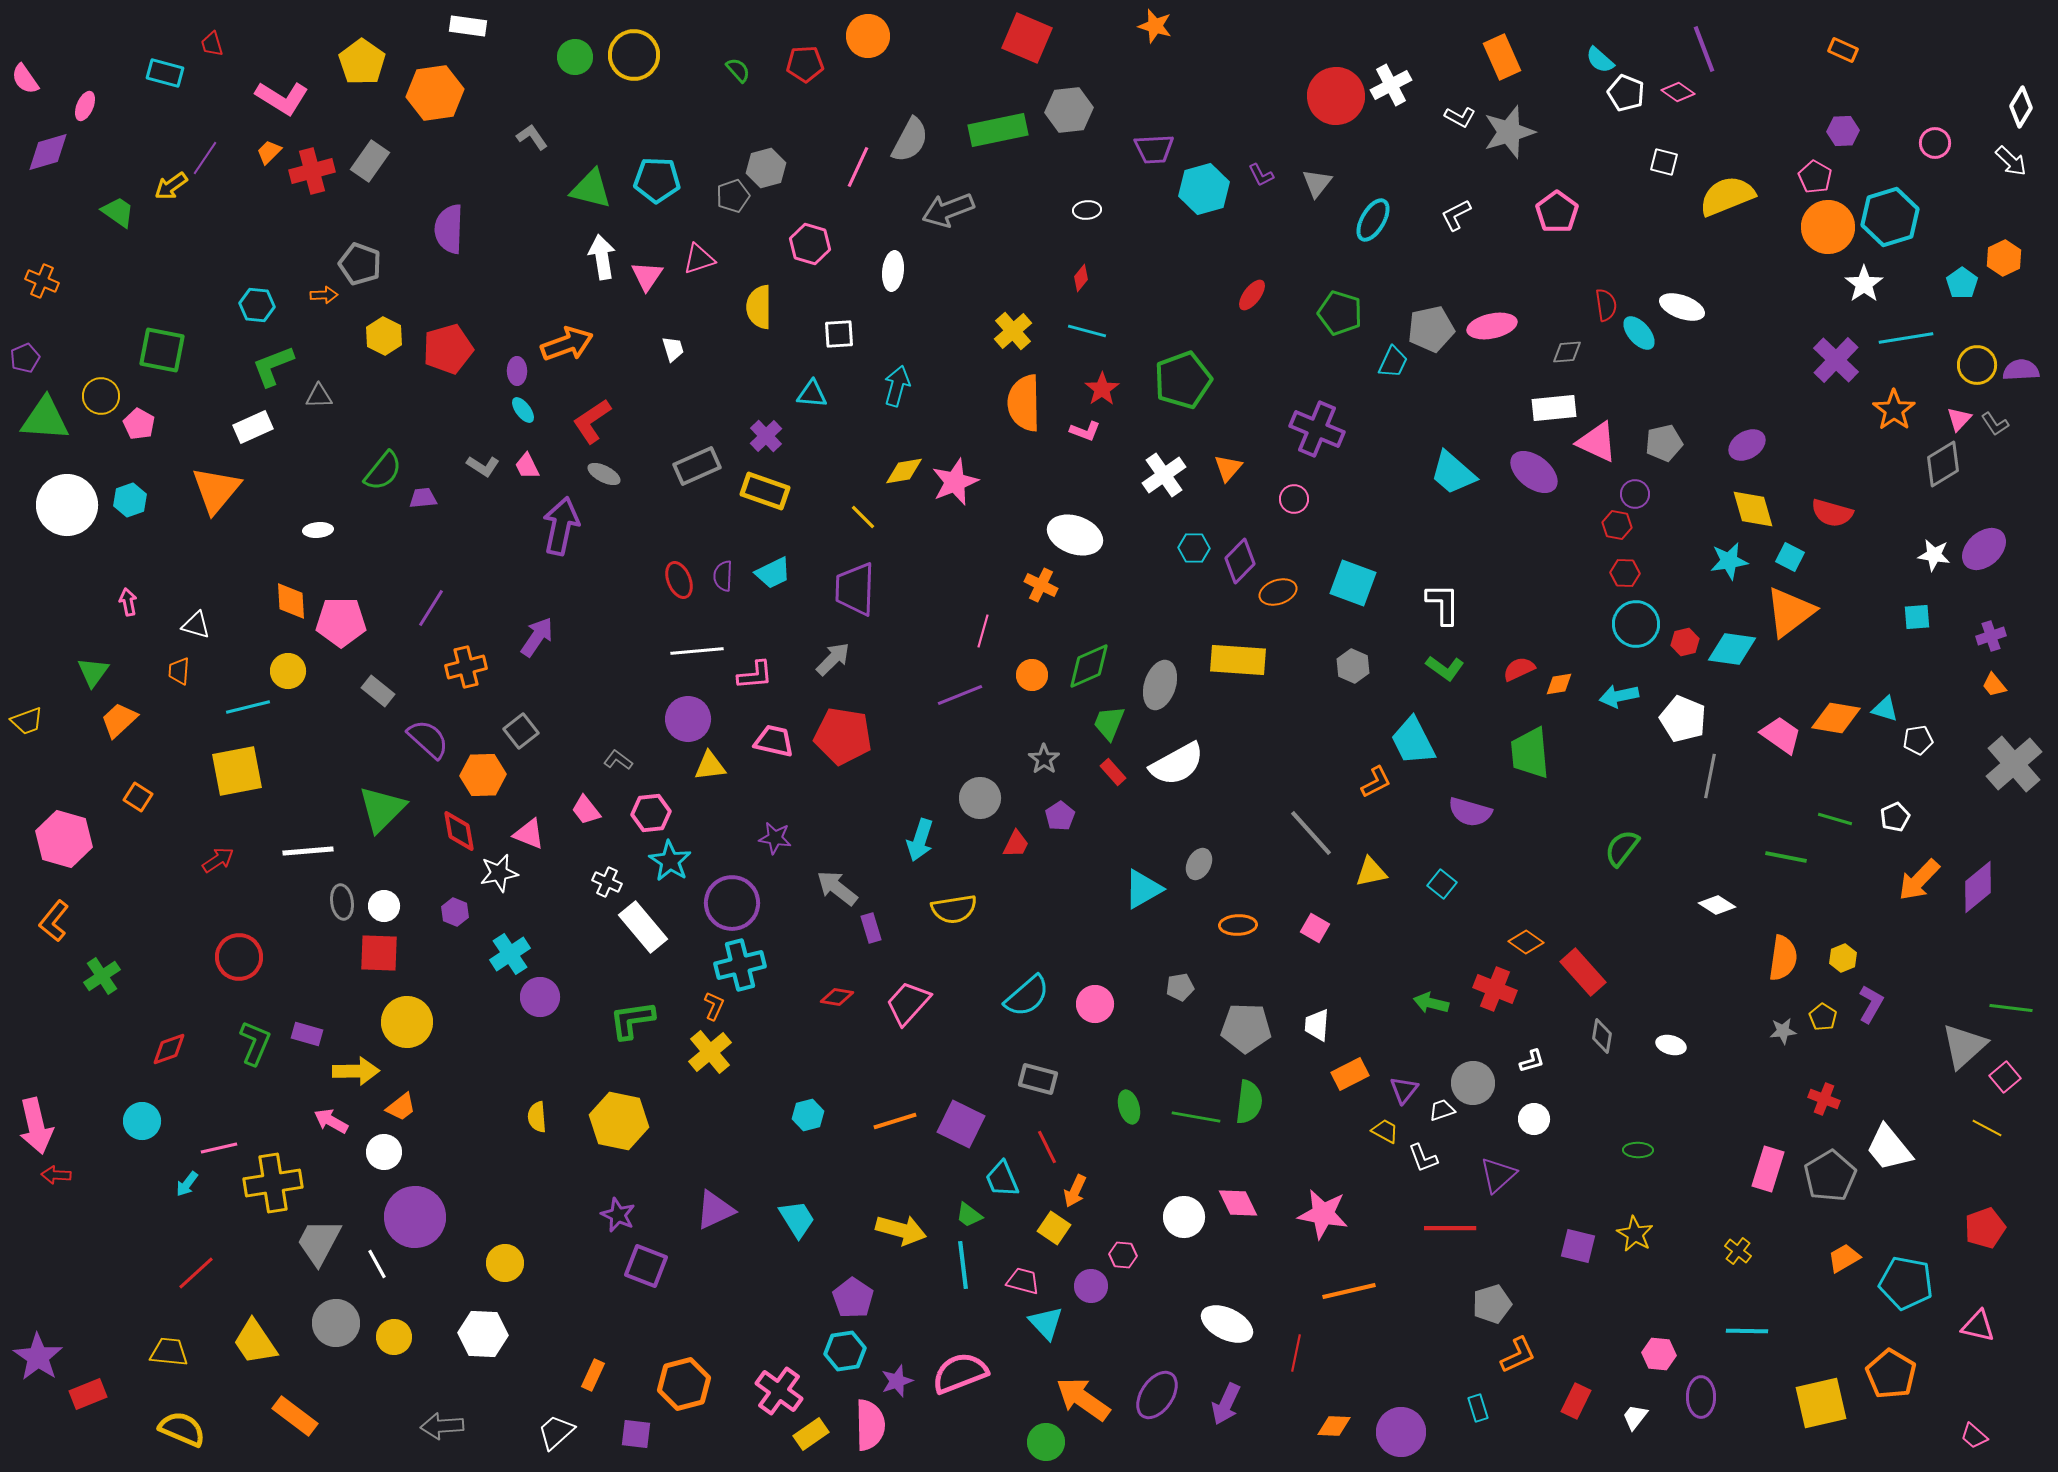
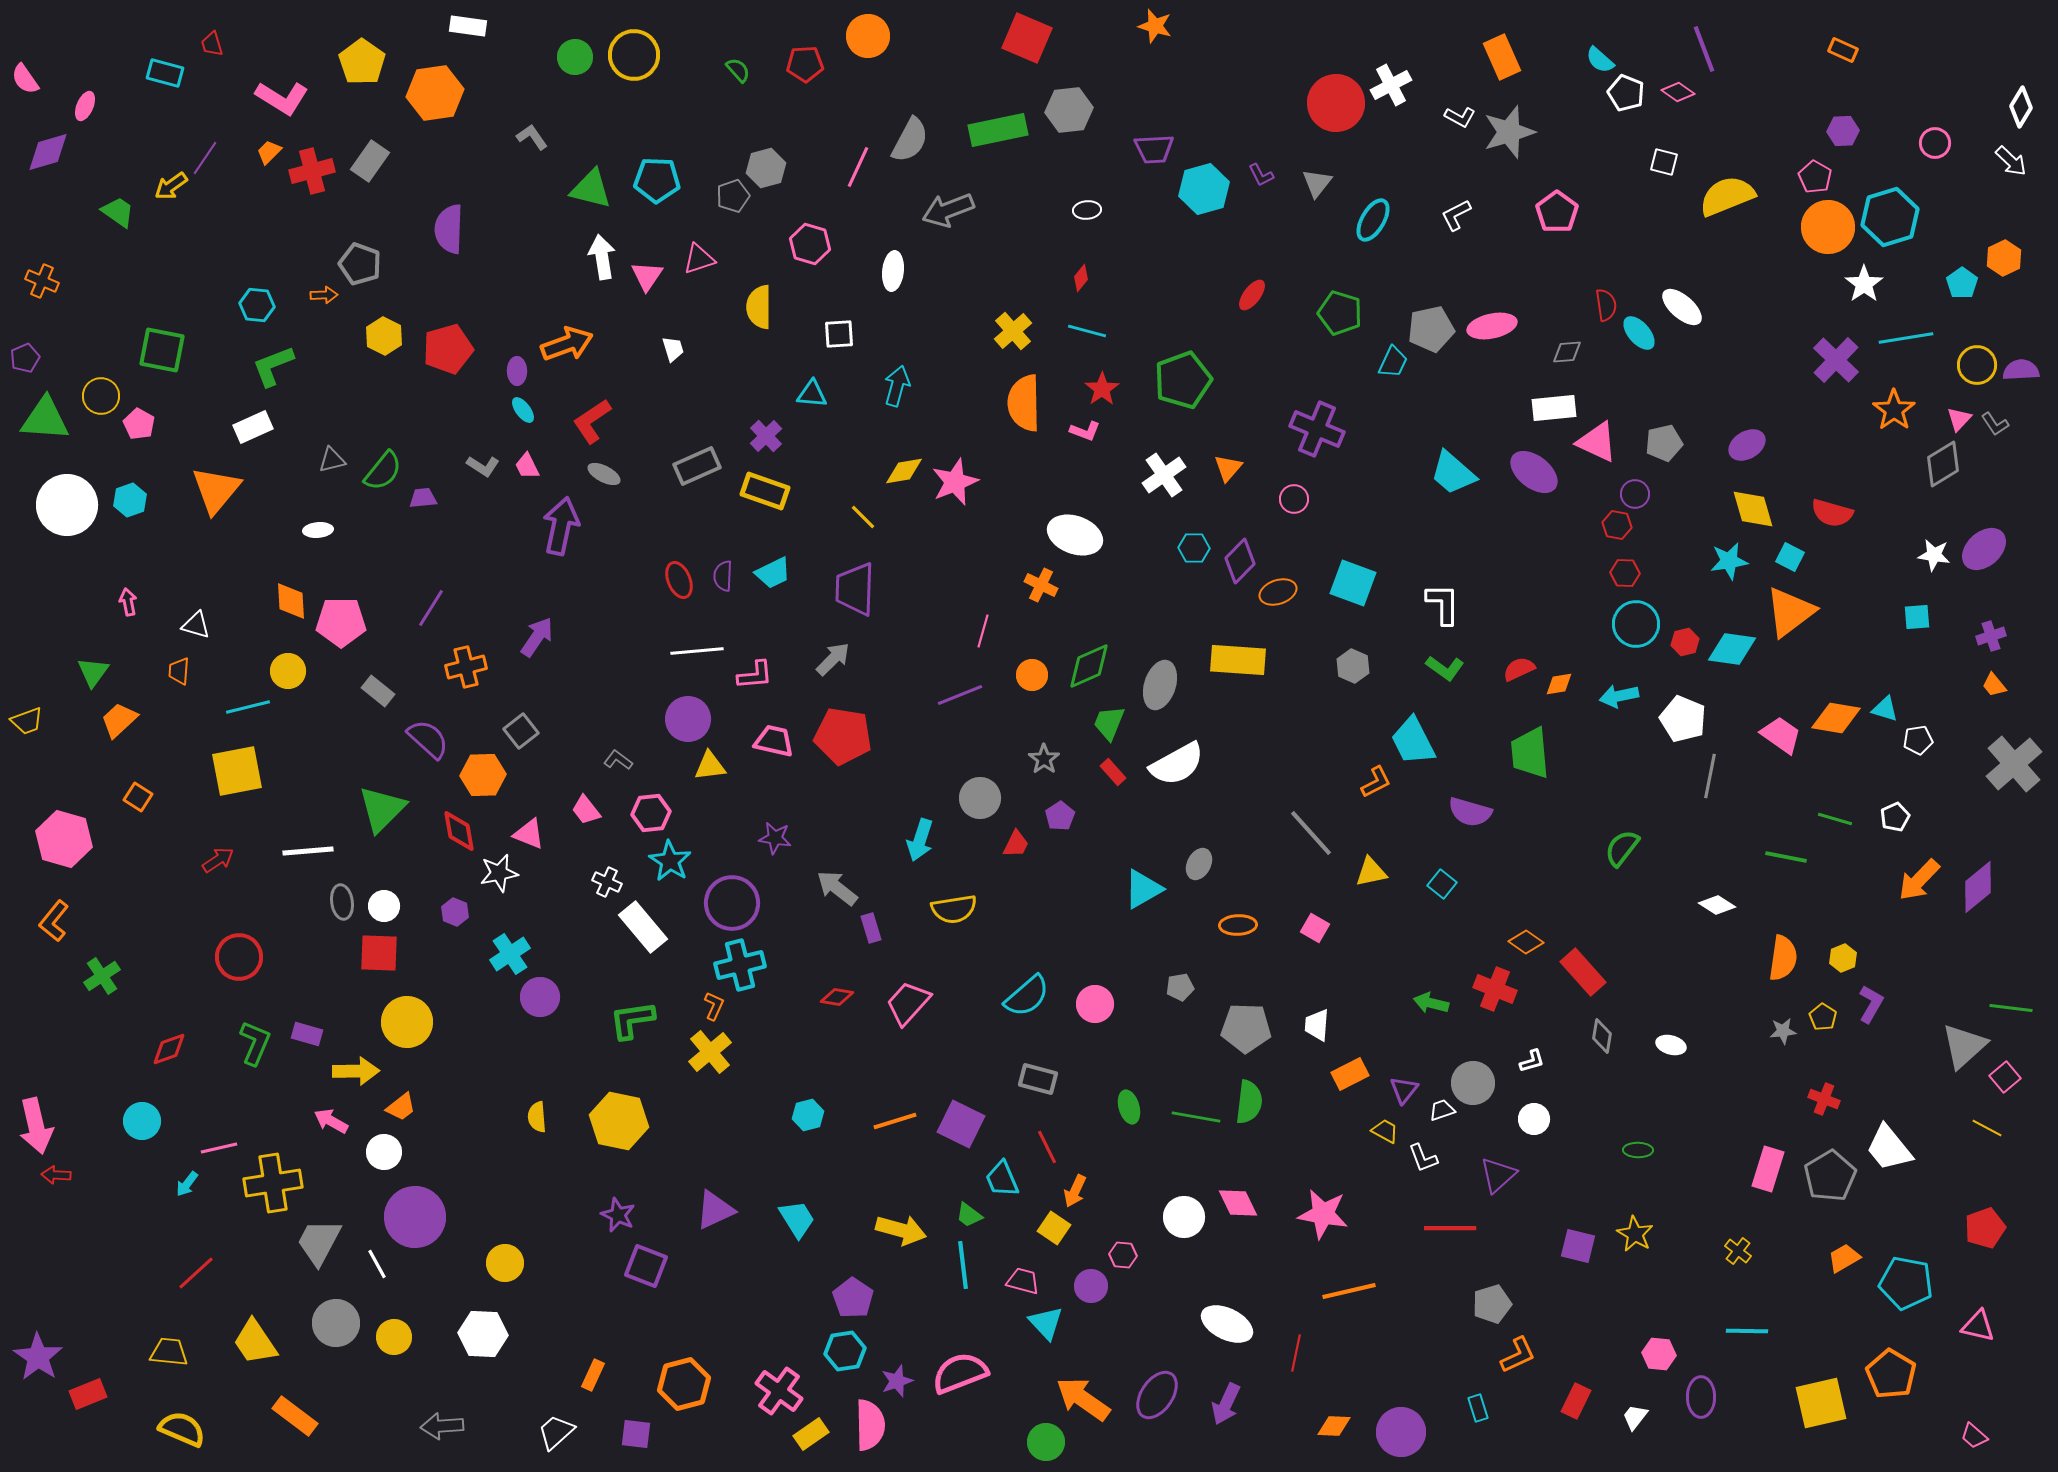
red circle at (1336, 96): moved 7 px down
white ellipse at (1682, 307): rotated 21 degrees clockwise
gray triangle at (319, 396): moved 13 px right, 64 px down; rotated 12 degrees counterclockwise
